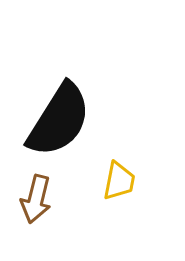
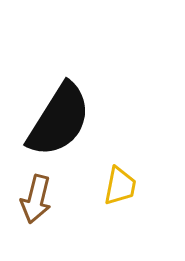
yellow trapezoid: moved 1 px right, 5 px down
